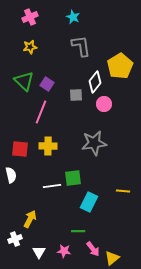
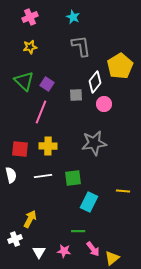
white line: moved 9 px left, 10 px up
